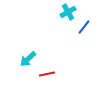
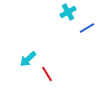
blue line: moved 3 px right, 1 px down; rotated 21 degrees clockwise
red line: rotated 70 degrees clockwise
